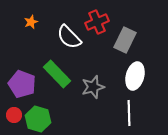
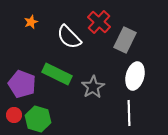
red cross: moved 2 px right; rotated 25 degrees counterclockwise
green rectangle: rotated 20 degrees counterclockwise
gray star: rotated 15 degrees counterclockwise
